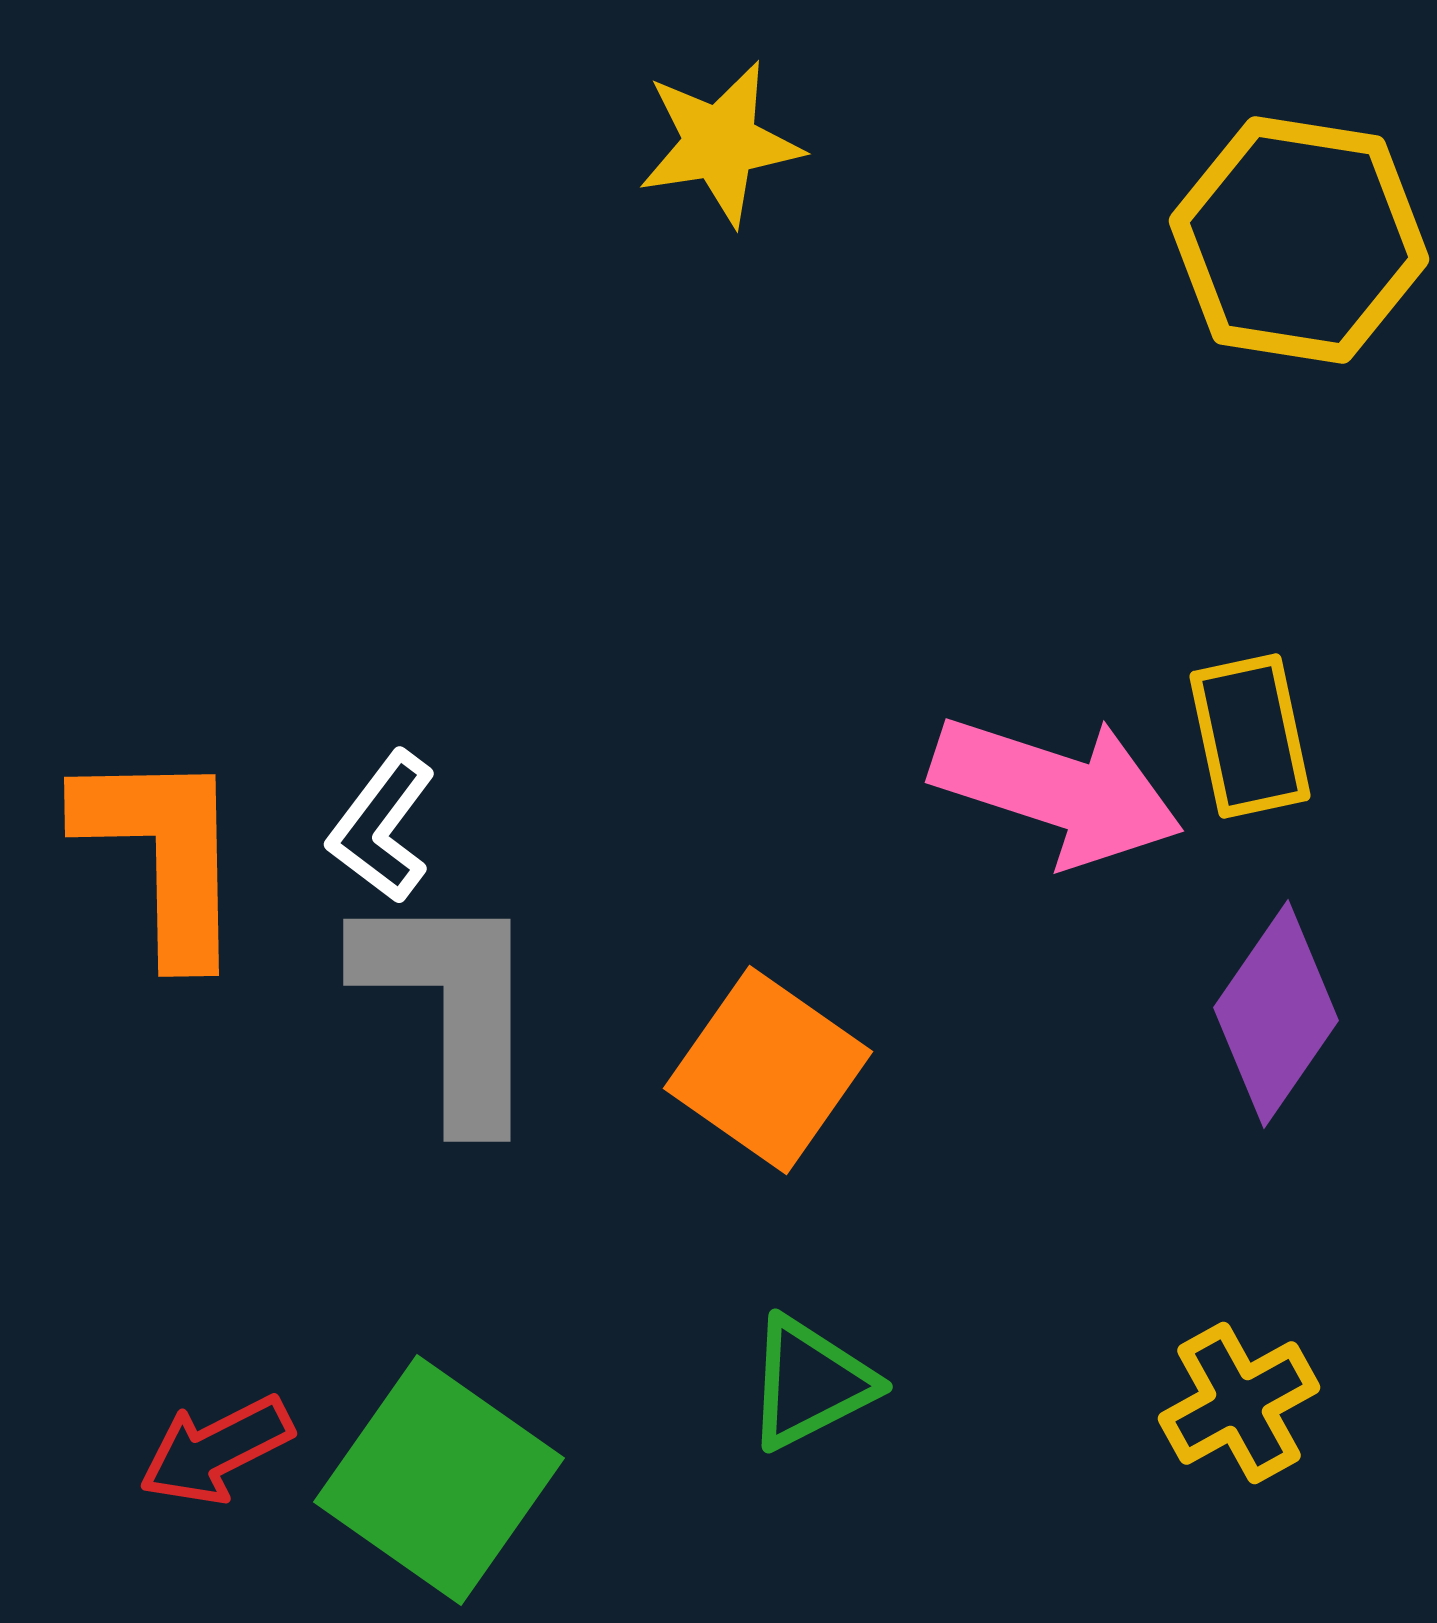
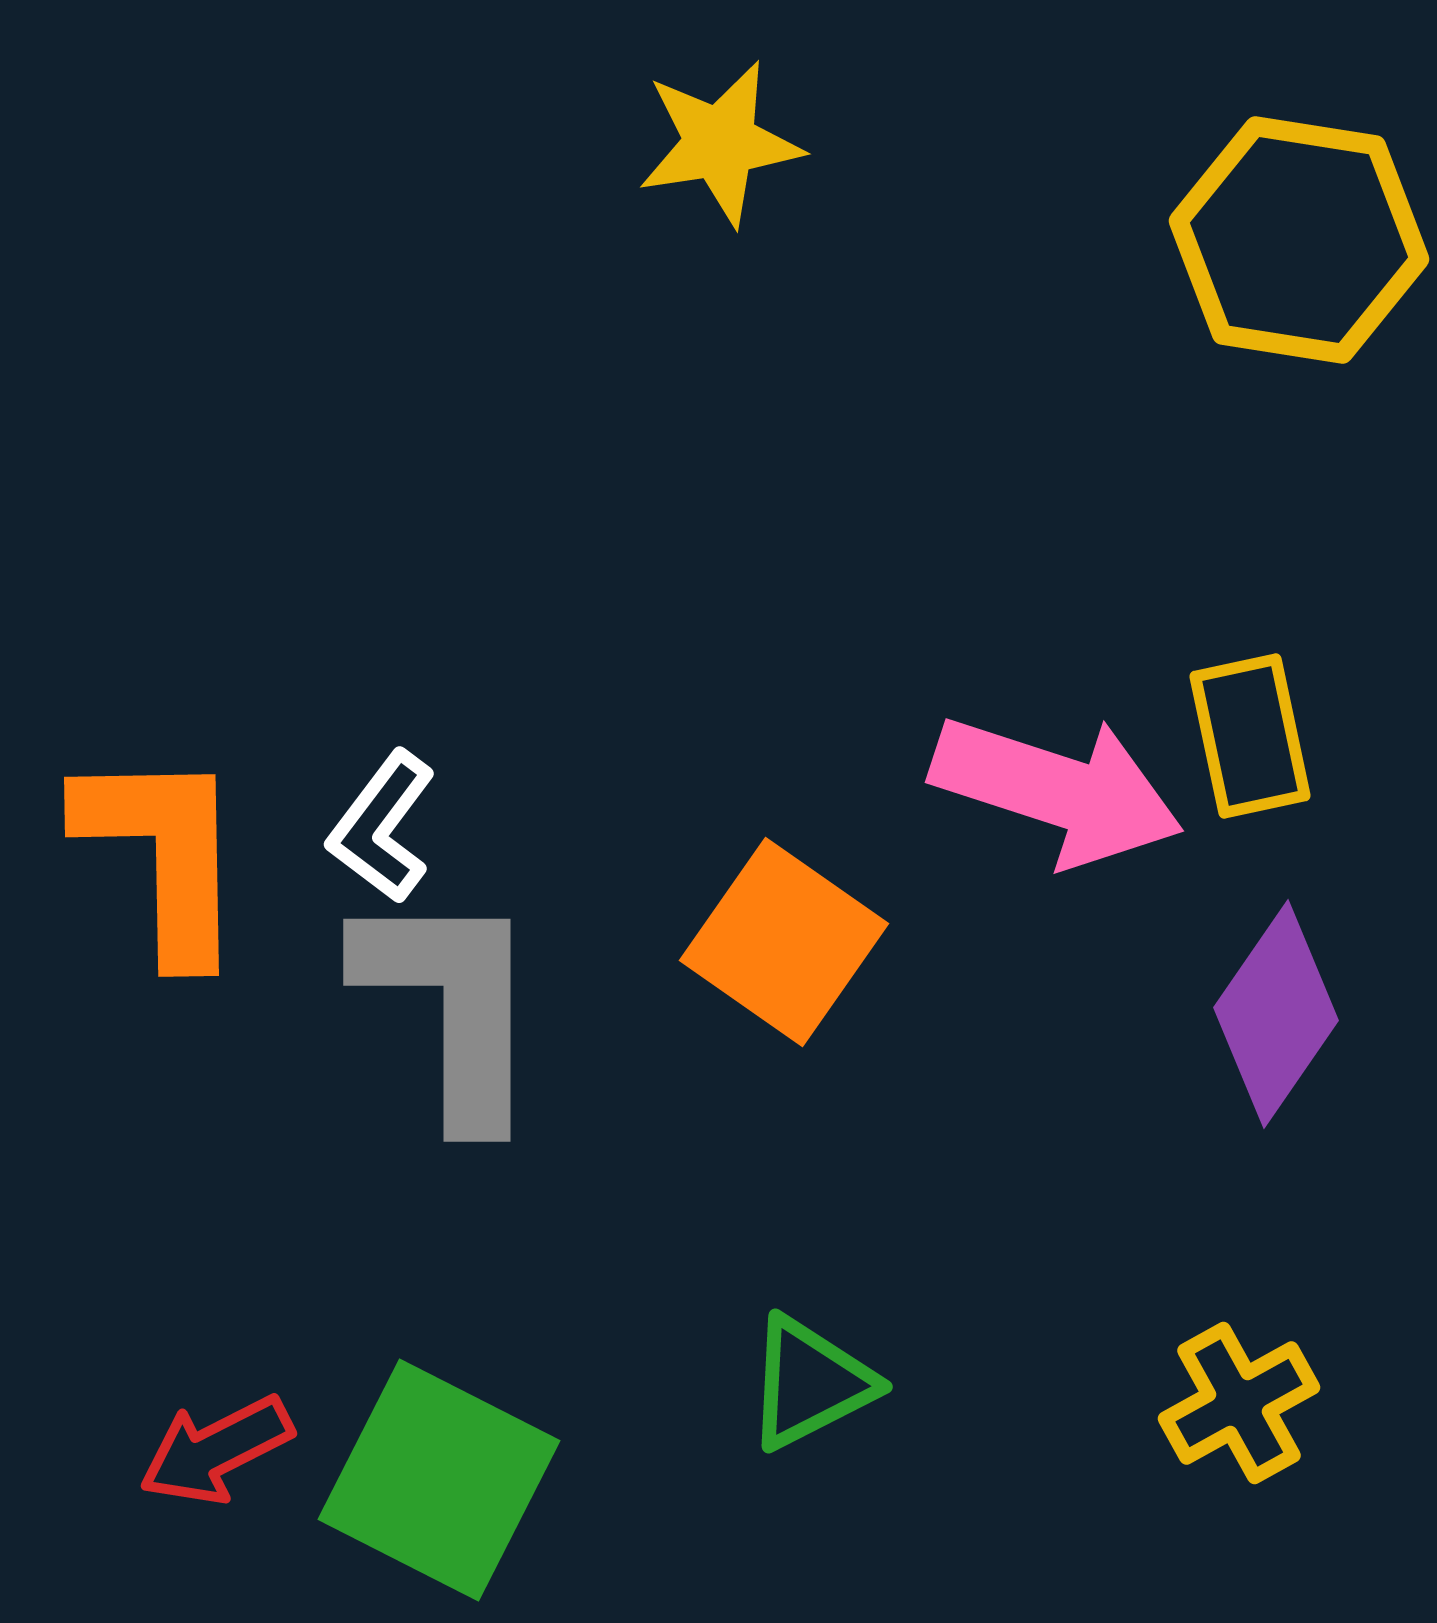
orange square: moved 16 px right, 128 px up
green square: rotated 8 degrees counterclockwise
